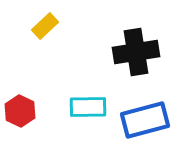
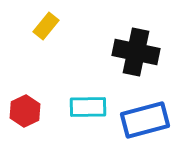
yellow rectangle: moved 1 px right; rotated 8 degrees counterclockwise
black cross: rotated 21 degrees clockwise
red hexagon: moved 5 px right; rotated 8 degrees clockwise
